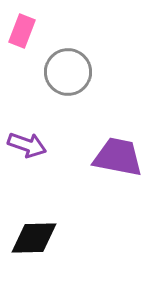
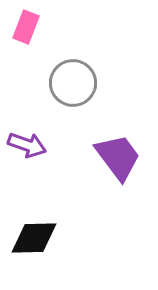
pink rectangle: moved 4 px right, 4 px up
gray circle: moved 5 px right, 11 px down
purple trapezoid: rotated 42 degrees clockwise
